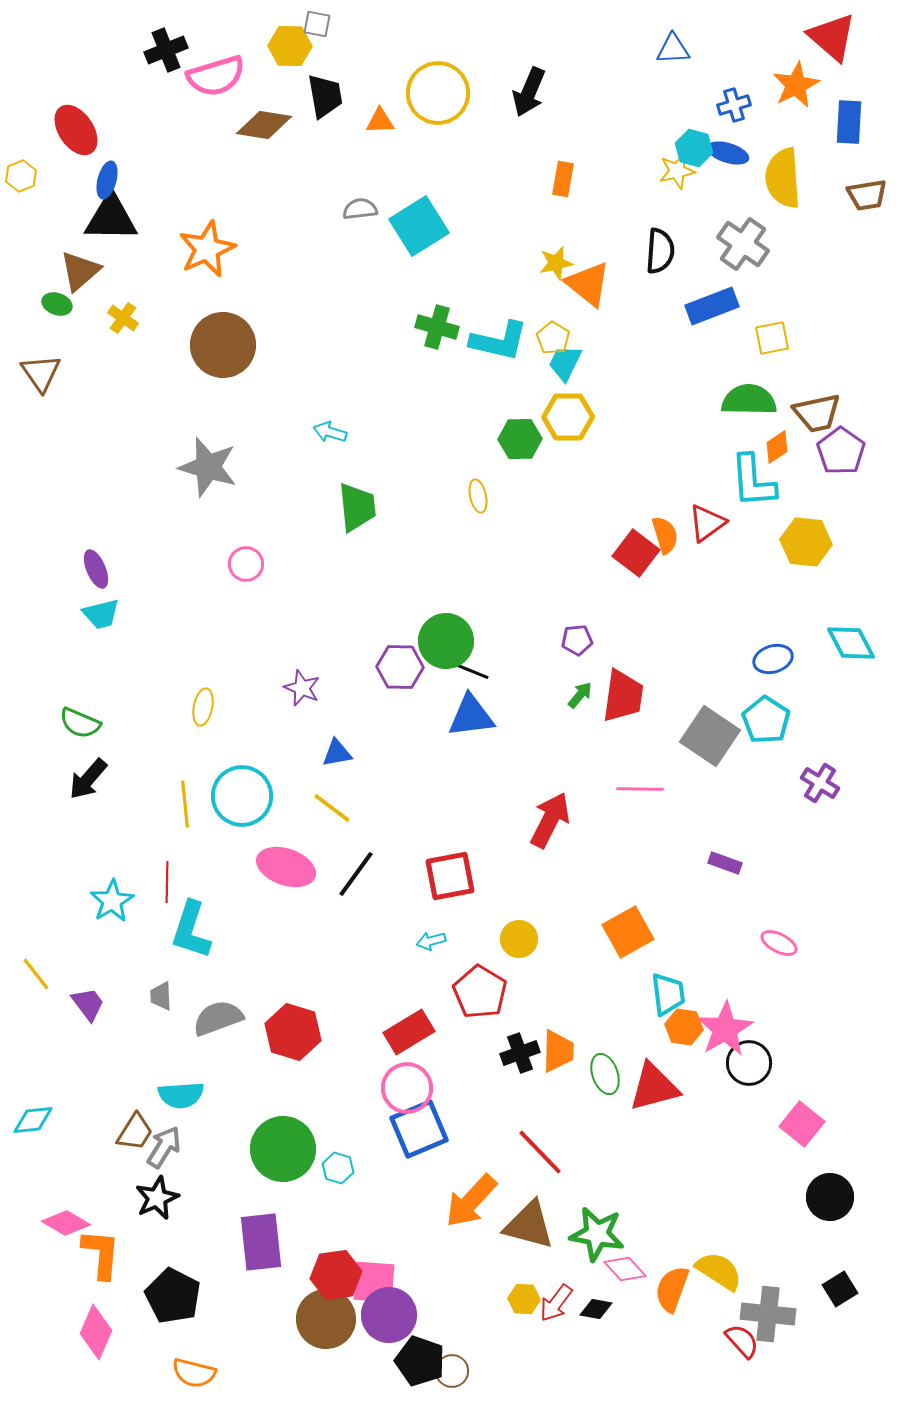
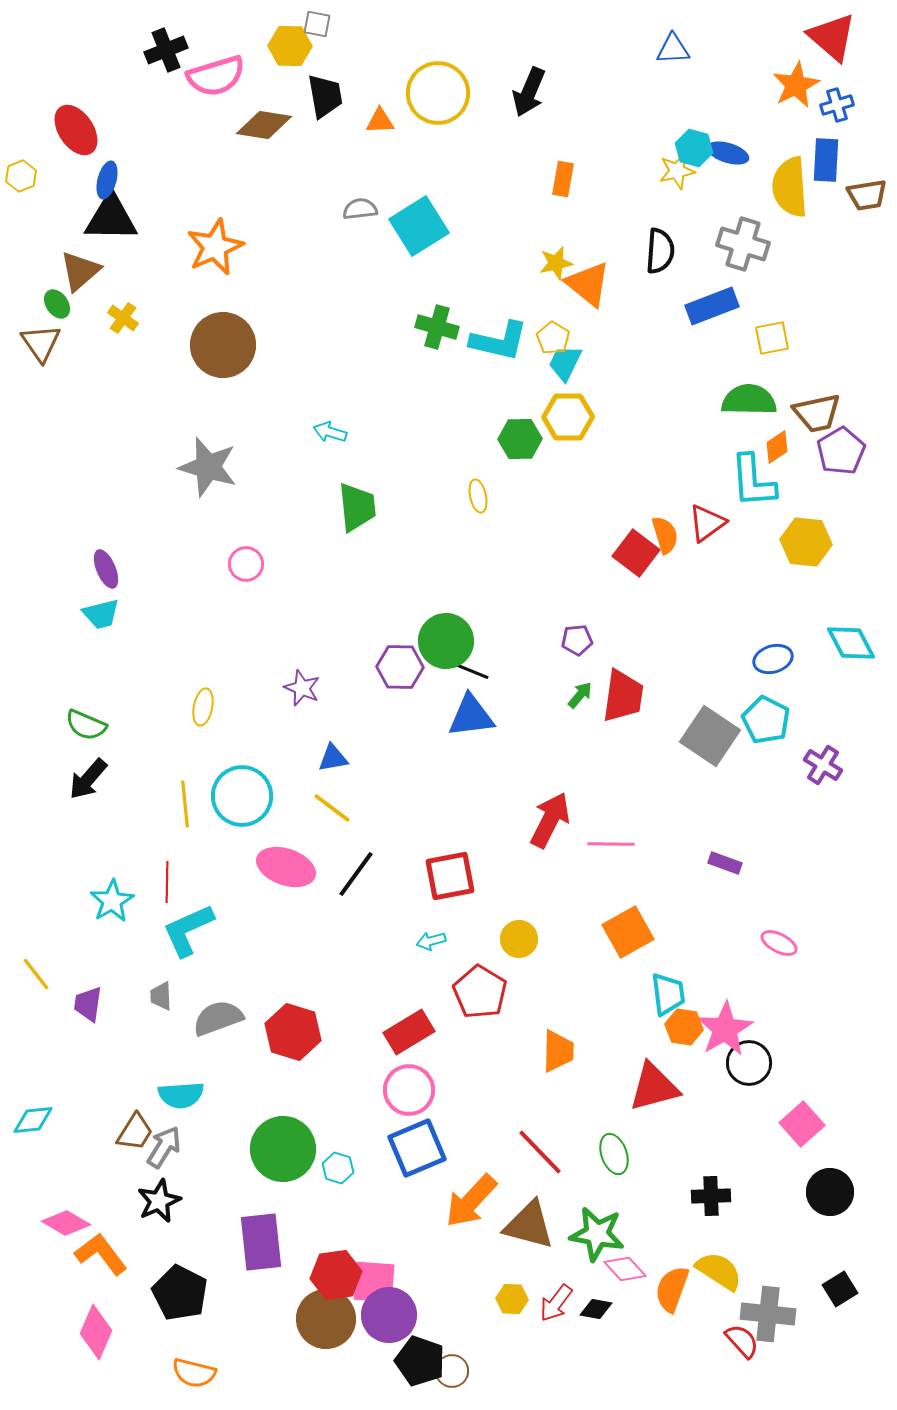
blue cross at (734, 105): moved 103 px right
blue rectangle at (849, 122): moved 23 px left, 38 px down
yellow semicircle at (783, 178): moved 7 px right, 9 px down
gray cross at (743, 244): rotated 18 degrees counterclockwise
orange star at (207, 249): moved 8 px right, 2 px up
green ellipse at (57, 304): rotated 36 degrees clockwise
brown triangle at (41, 373): moved 30 px up
purple pentagon at (841, 451): rotated 6 degrees clockwise
purple ellipse at (96, 569): moved 10 px right
cyan pentagon at (766, 720): rotated 6 degrees counterclockwise
green semicircle at (80, 723): moved 6 px right, 2 px down
blue triangle at (337, 753): moved 4 px left, 5 px down
purple cross at (820, 783): moved 3 px right, 18 px up
pink line at (640, 789): moved 29 px left, 55 px down
cyan L-shape at (191, 930): moved 3 px left; rotated 48 degrees clockwise
purple trapezoid at (88, 1004): rotated 135 degrees counterclockwise
black cross at (520, 1053): moved 191 px right, 143 px down; rotated 18 degrees clockwise
green ellipse at (605, 1074): moved 9 px right, 80 px down
pink circle at (407, 1088): moved 2 px right, 2 px down
pink square at (802, 1124): rotated 9 degrees clockwise
blue square at (419, 1129): moved 2 px left, 19 px down
black circle at (830, 1197): moved 5 px up
black star at (157, 1198): moved 2 px right, 3 px down
orange L-shape at (101, 1254): rotated 42 degrees counterclockwise
black pentagon at (173, 1296): moved 7 px right, 3 px up
yellow hexagon at (524, 1299): moved 12 px left
